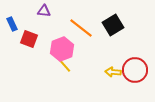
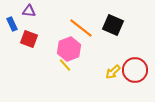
purple triangle: moved 15 px left
black square: rotated 35 degrees counterclockwise
pink hexagon: moved 7 px right
yellow line: moved 1 px up
yellow arrow: rotated 49 degrees counterclockwise
